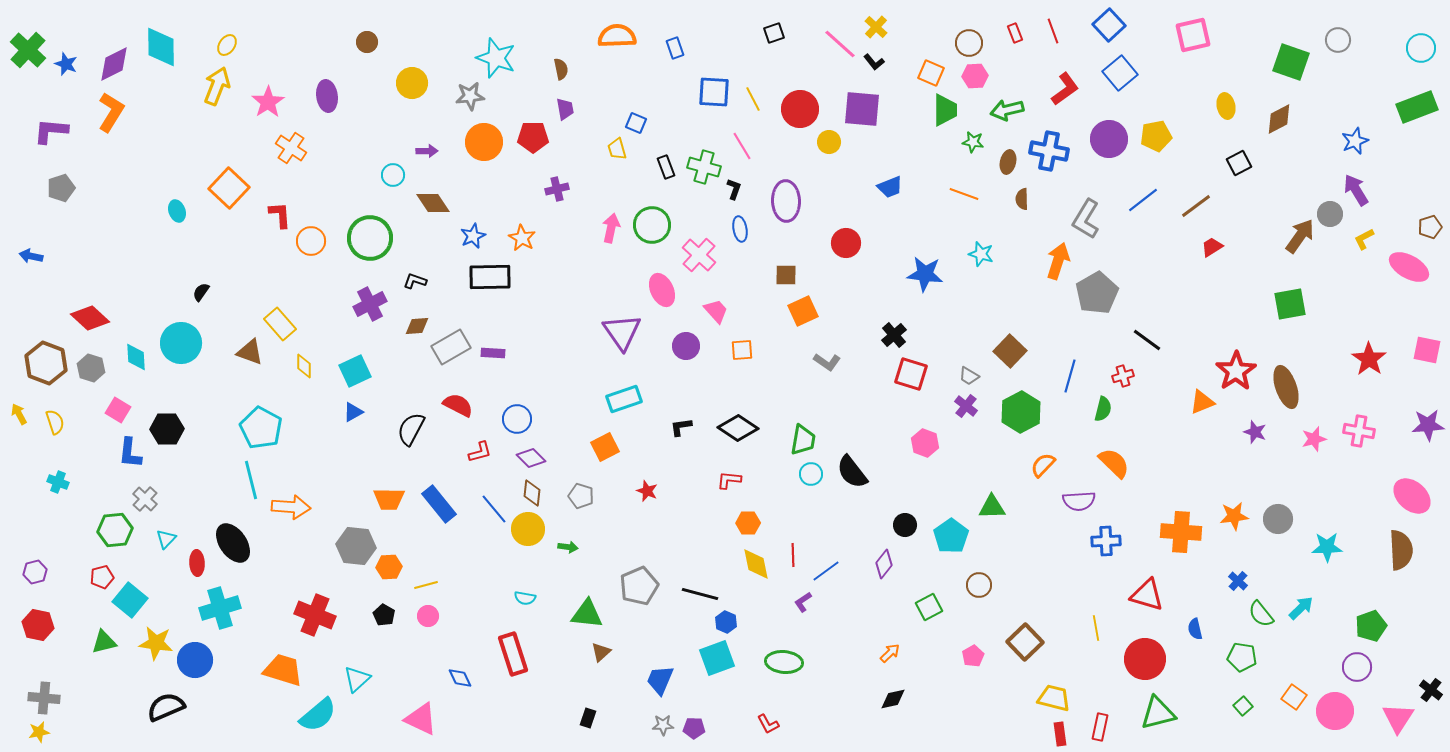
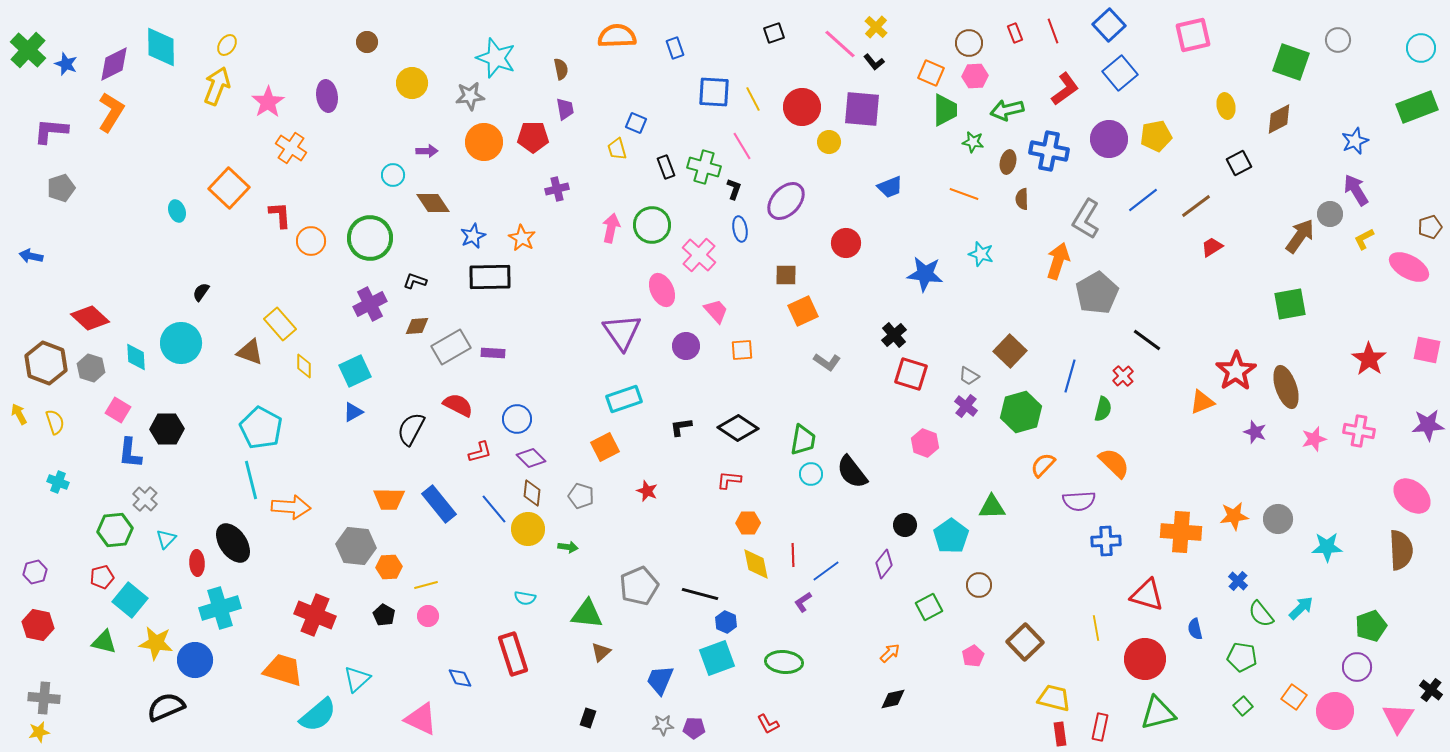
red circle at (800, 109): moved 2 px right, 2 px up
purple ellipse at (786, 201): rotated 45 degrees clockwise
red cross at (1123, 376): rotated 25 degrees counterclockwise
green hexagon at (1021, 412): rotated 12 degrees clockwise
green triangle at (104, 642): rotated 28 degrees clockwise
